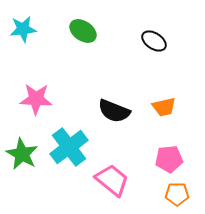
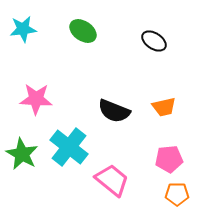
cyan cross: rotated 15 degrees counterclockwise
